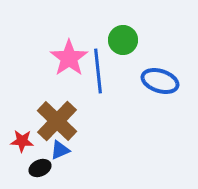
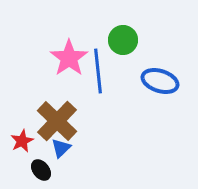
red star: rotated 30 degrees counterclockwise
blue triangle: moved 1 px right, 2 px up; rotated 20 degrees counterclockwise
black ellipse: moved 1 px right, 2 px down; rotated 75 degrees clockwise
